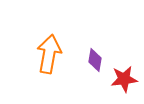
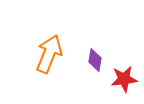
orange arrow: rotated 12 degrees clockwise
